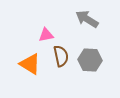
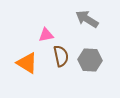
orange triangle: moved 3 px left, 1 px up
